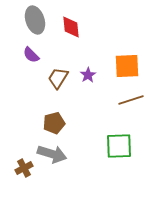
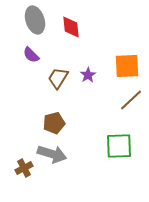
brown line: rotated 25 degrees counterclockwise
